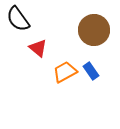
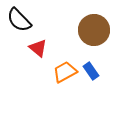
black semicircle: moved 1 px right, 1 px down; rotated 8 degrees counterclockwise
